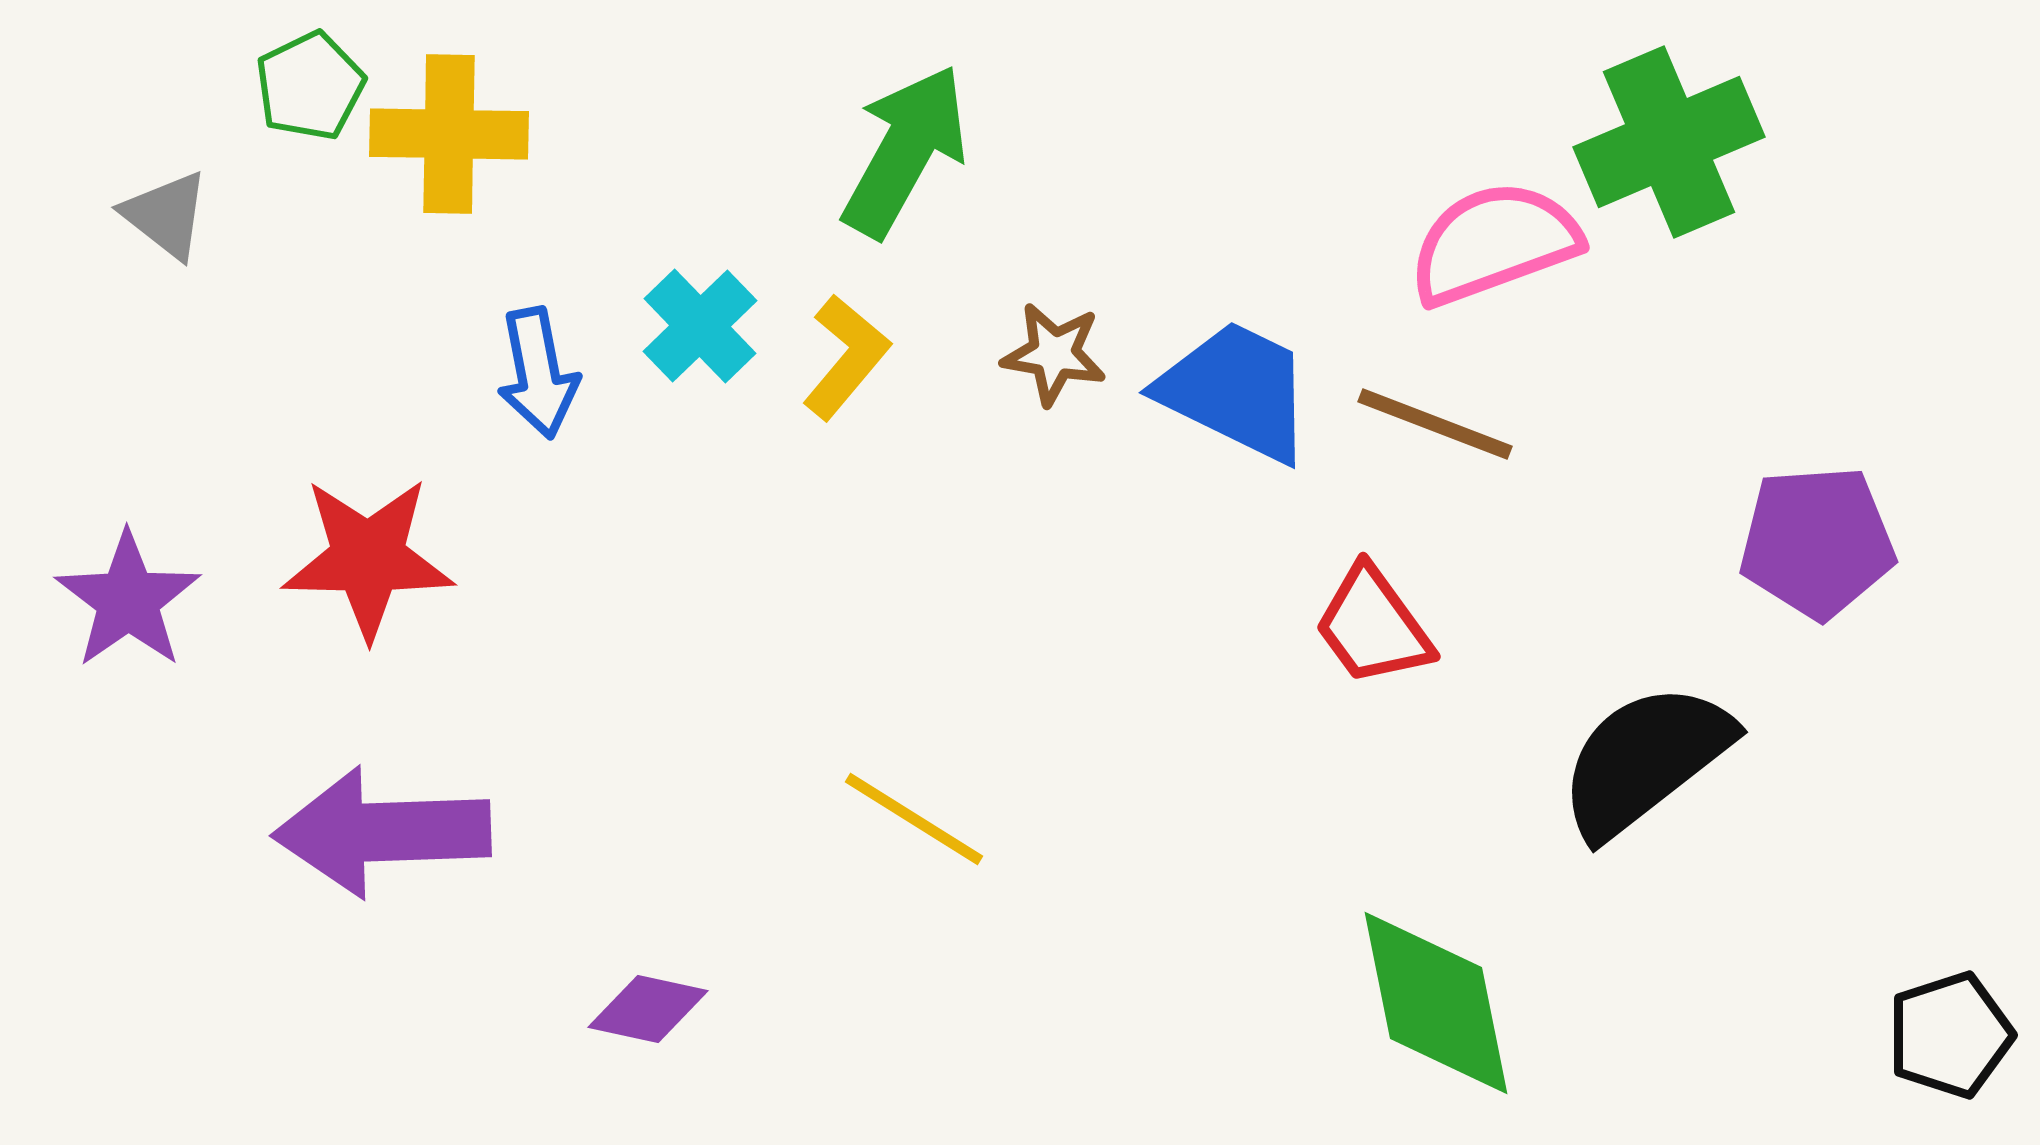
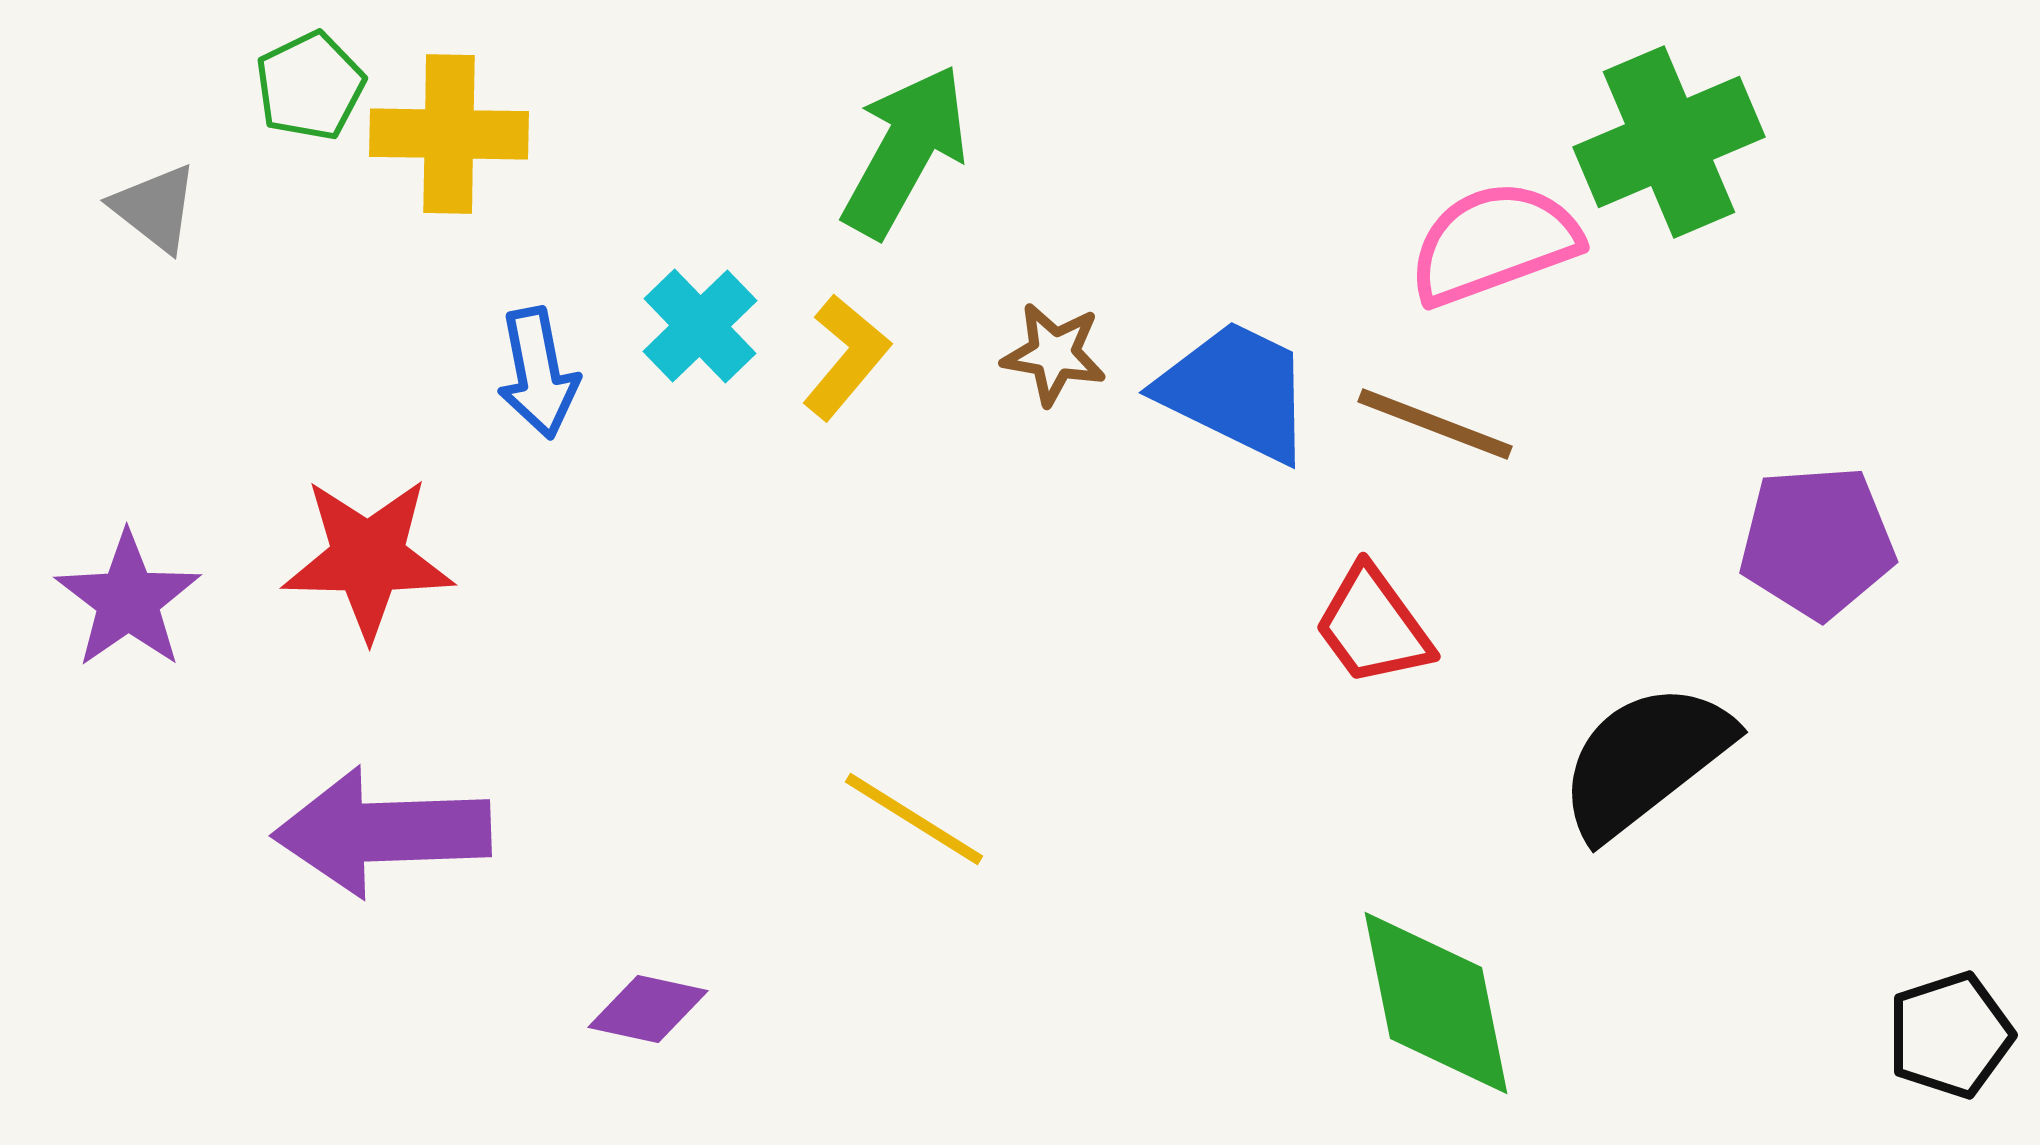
gray triangle: moved 11 px left, 7 px up
